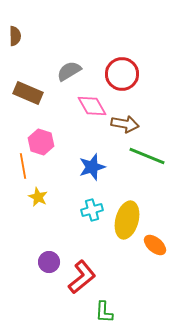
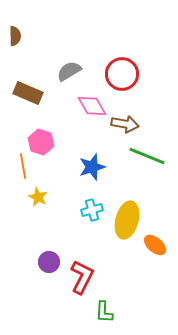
red L-shape: rotated 24 degrees counterclockwise
